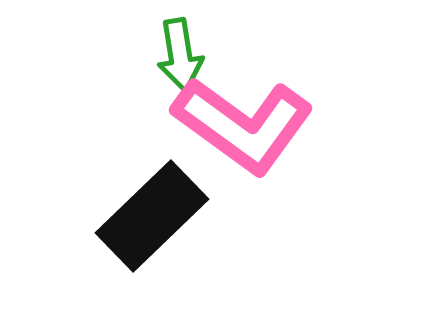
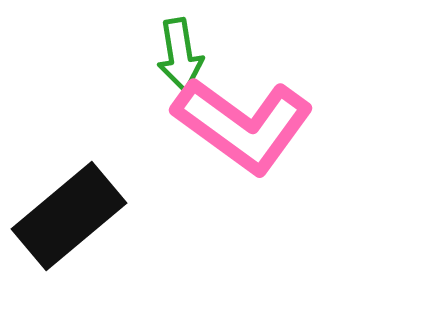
black rectangle: moved 83 px left; rotated 4 degrees clockwise
